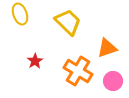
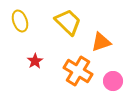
yellow ellipse: moved 7 px down
orange triangle: moved 6 px left, 6 px up
